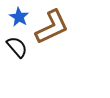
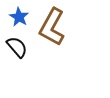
brown L-shape: rotated 144 degrees clockwise
